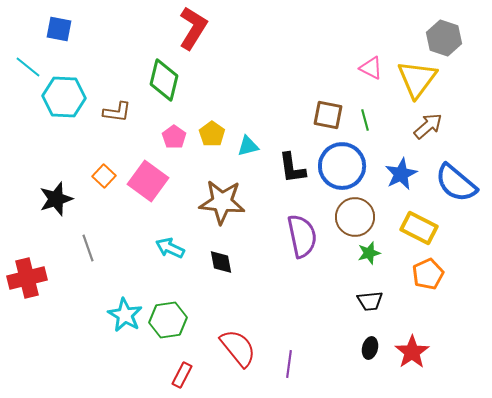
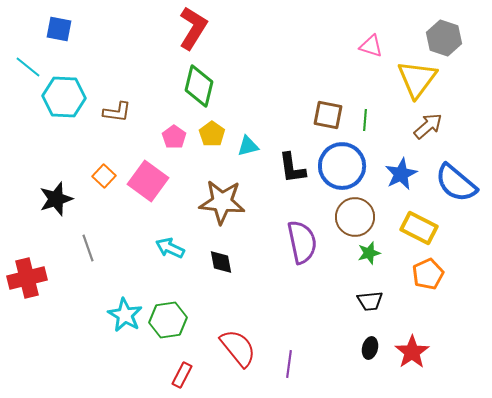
pink triangle: moved 22 px up; rotated 10 degrees counterclockwise
green diamond: moved 35 px right, 6 px down
green line: rotated 20 degrees clockwise
purple semicircle: moved 6 px down
